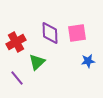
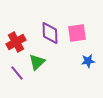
purple line: moved 5 px up
